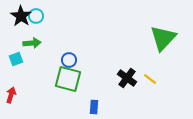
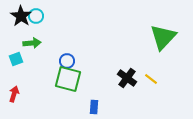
green triangle: moved 1 px up
blue circle: moved 2 px left, 1 px down
yellow line: moved 1 px right
red arrow: moved 3 px right, 1 px up
